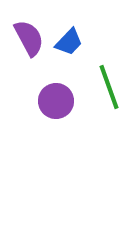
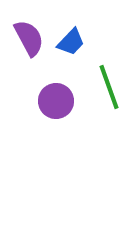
blue trapezoid: moved 2 px right
